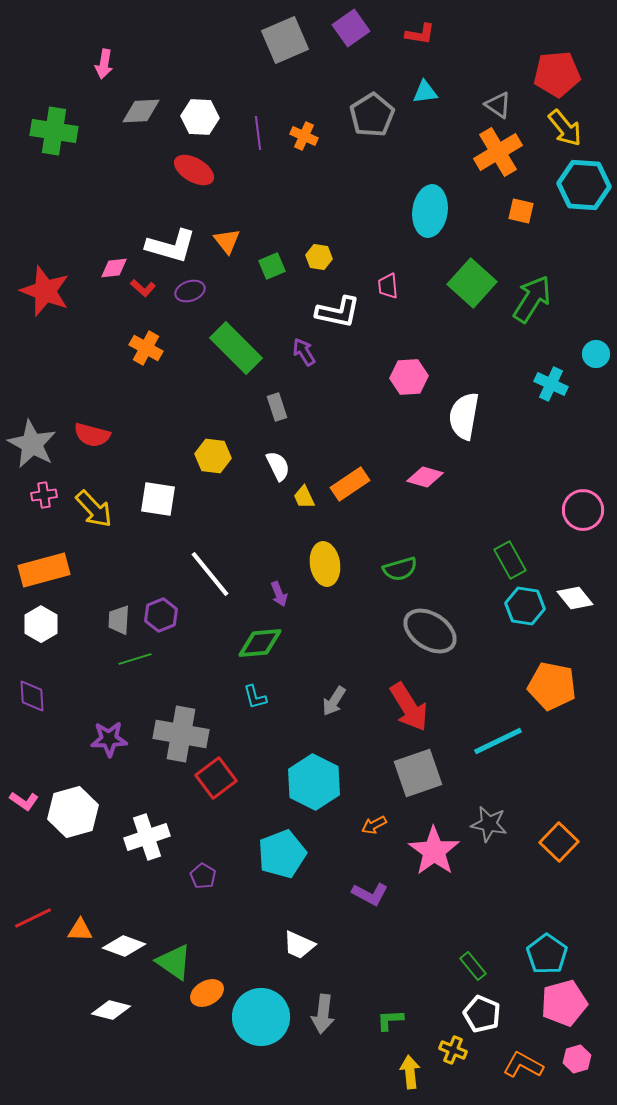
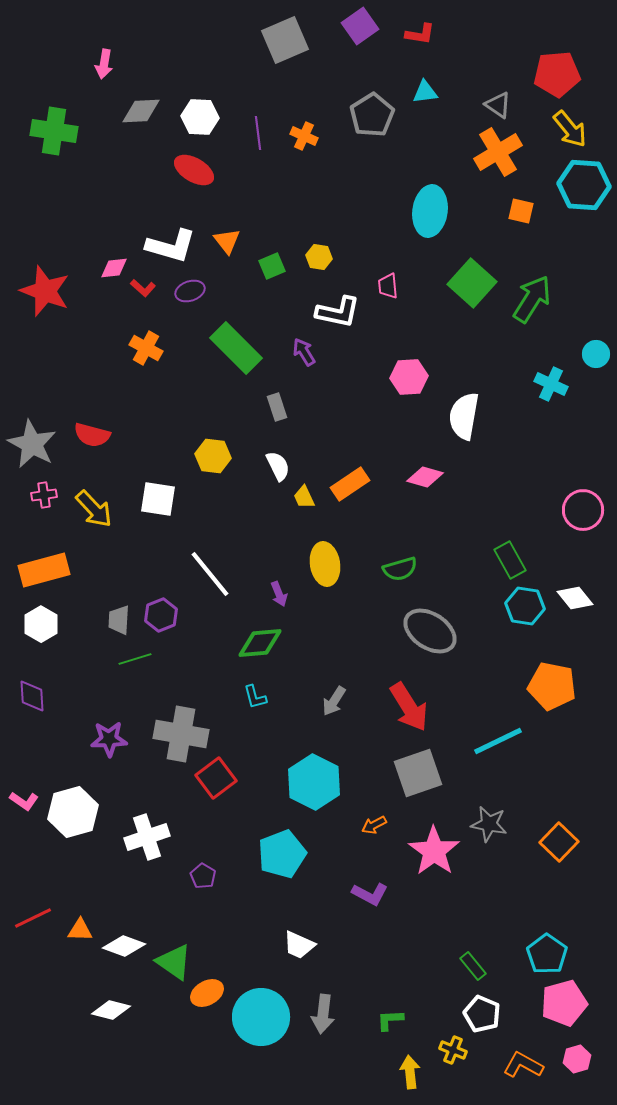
purple square at (351, 28): moved 9 px right, 2 px up
yellow arrow at (565, 128): moved 5 px right, 1 px down
